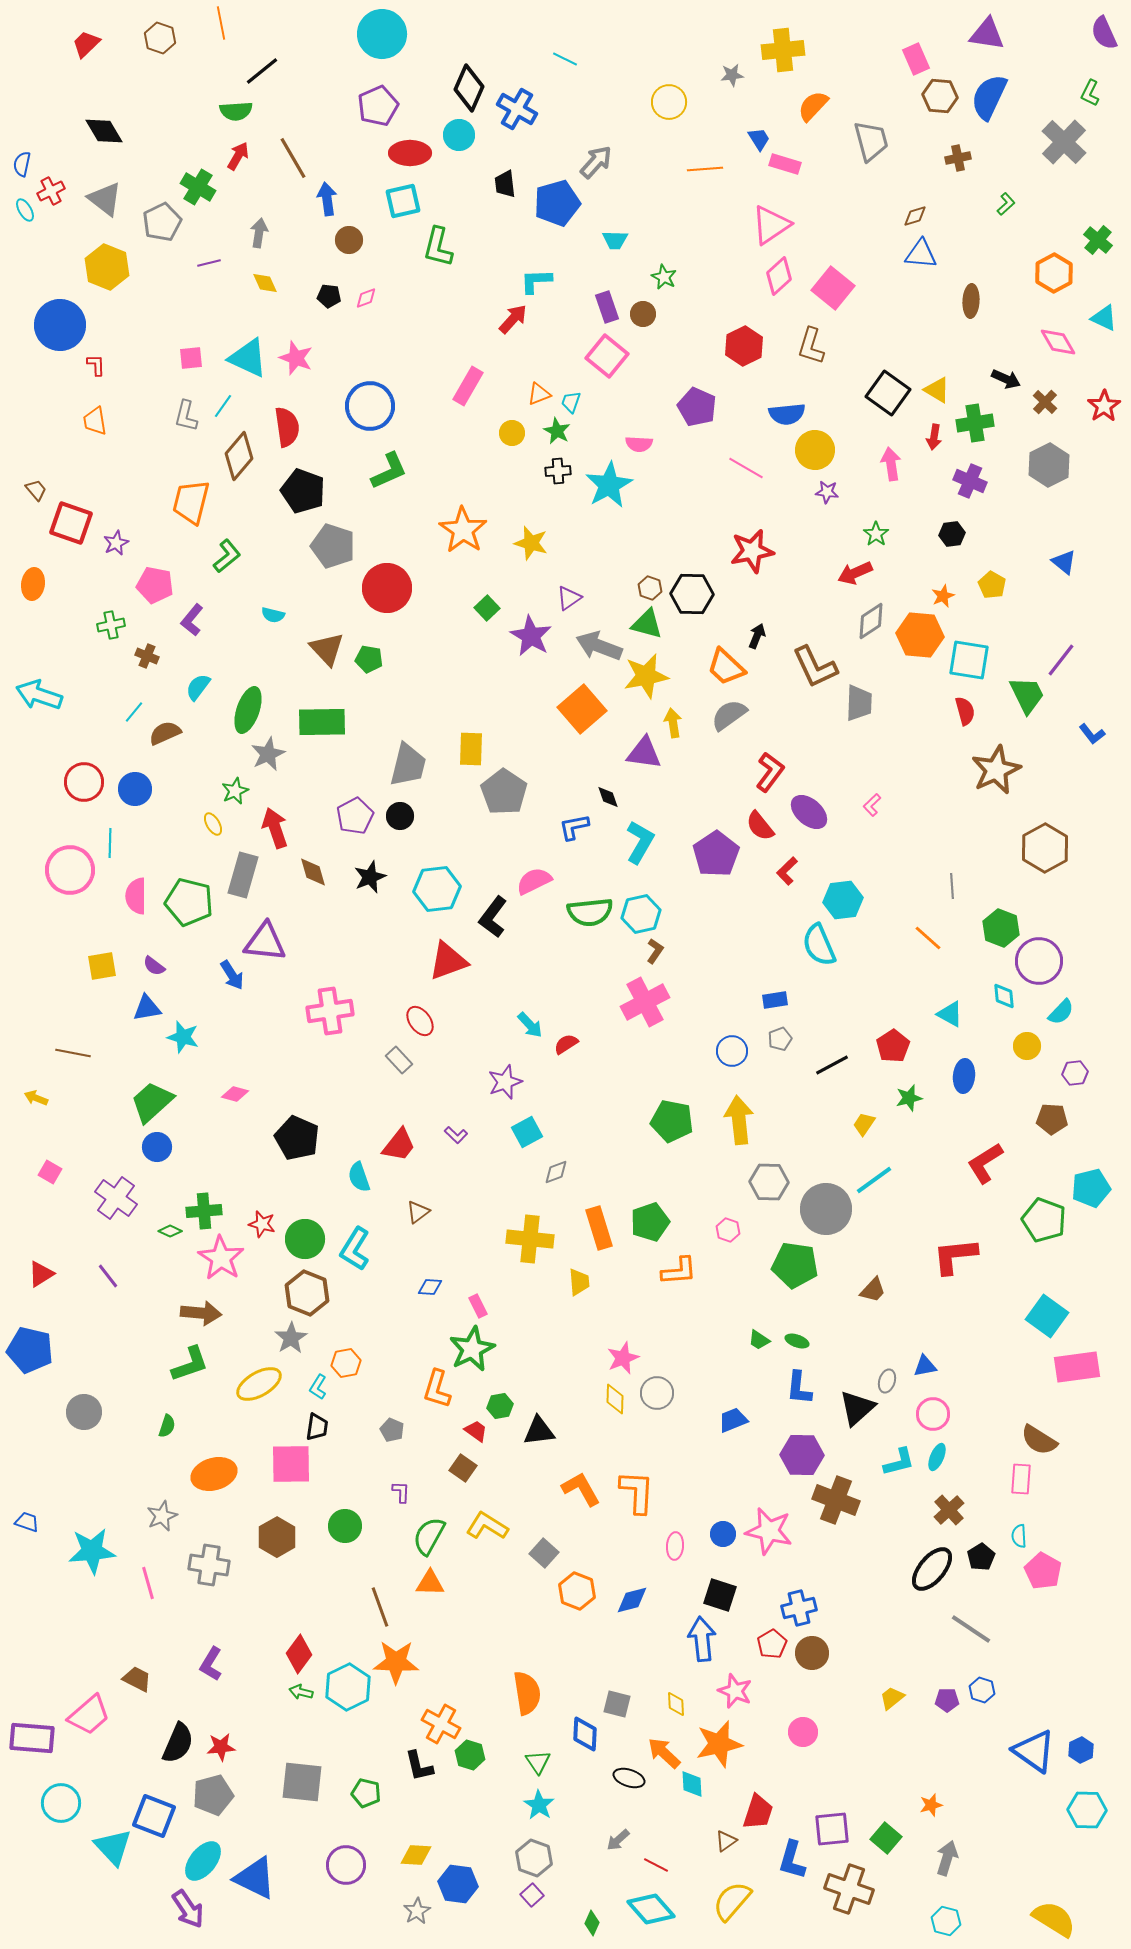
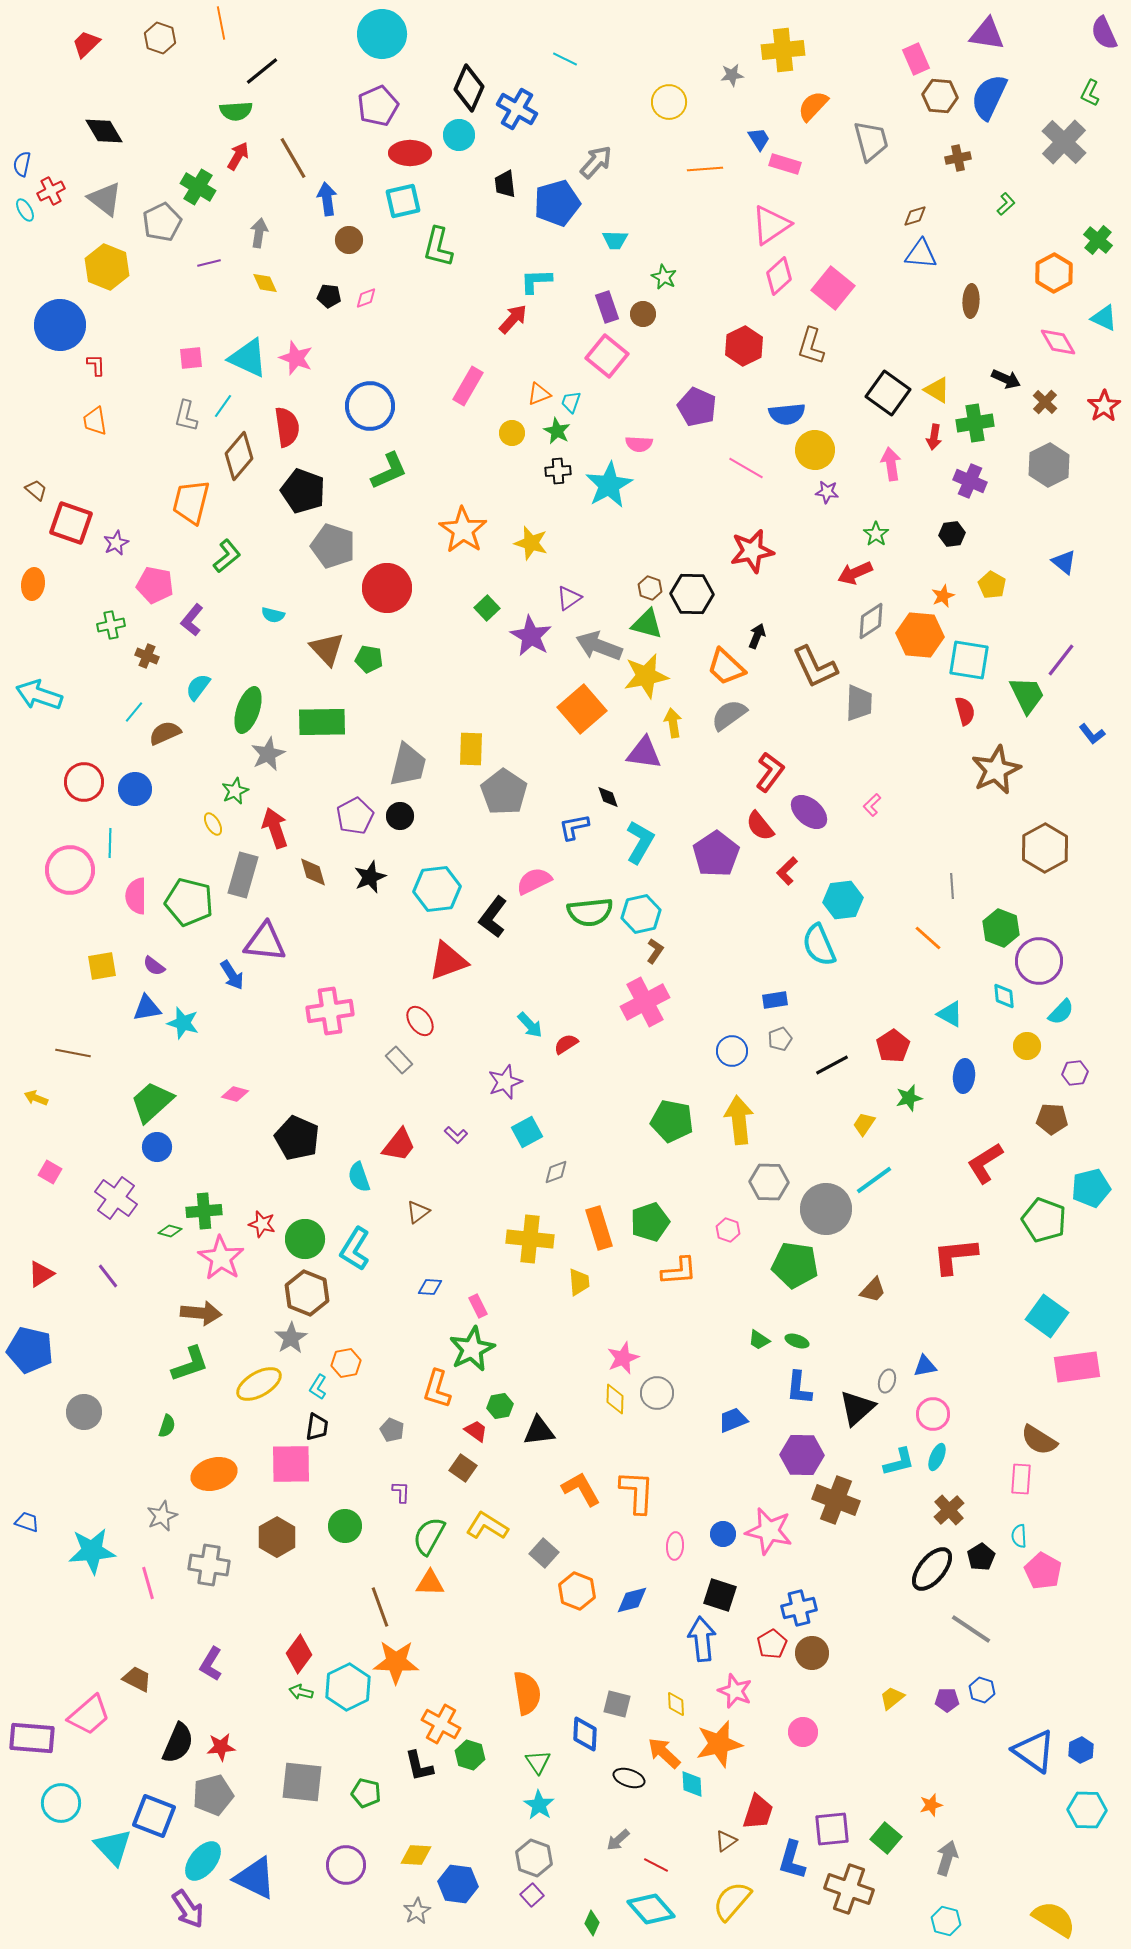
brown trapezoid at (36, 490): rotated 10 degrees counterclockwise
cyan star at (183, 1037): moved 14 px up
green diamond at (170, 1231): rotated 10 degrees counterclockwise
